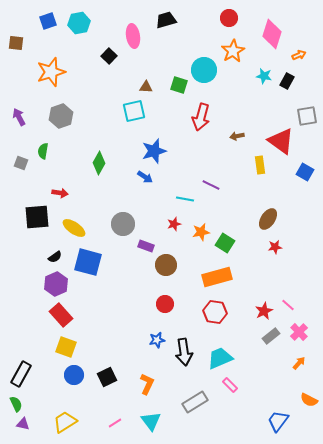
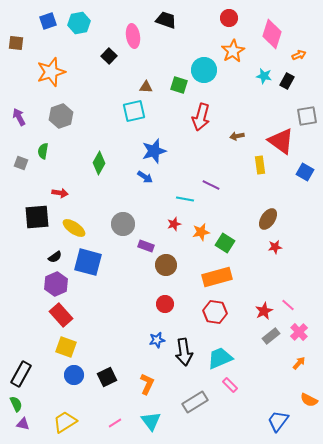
black trapezoid at (166, 20): rotated 35 degrees clockwise
